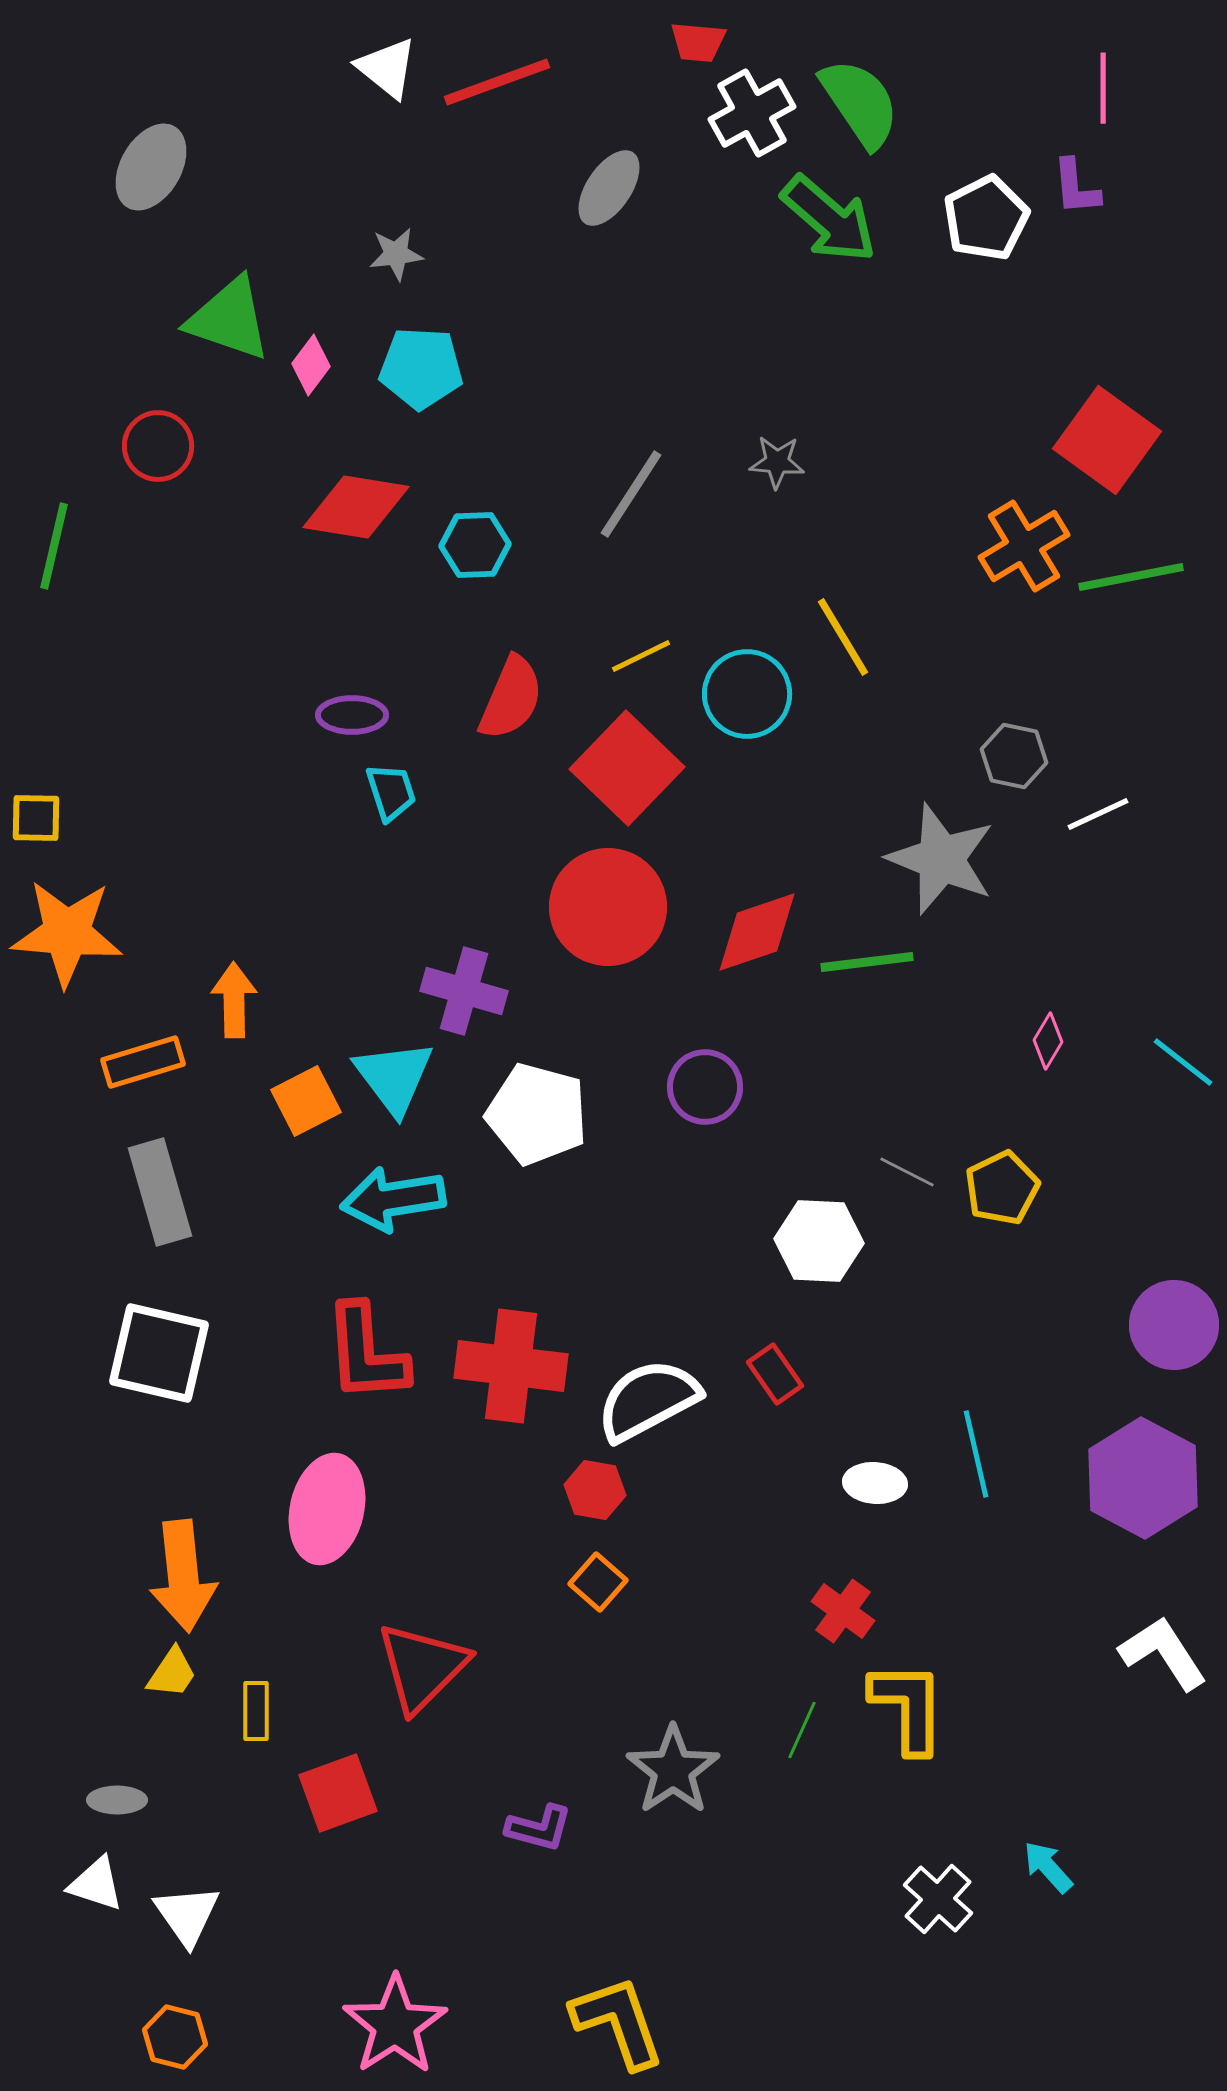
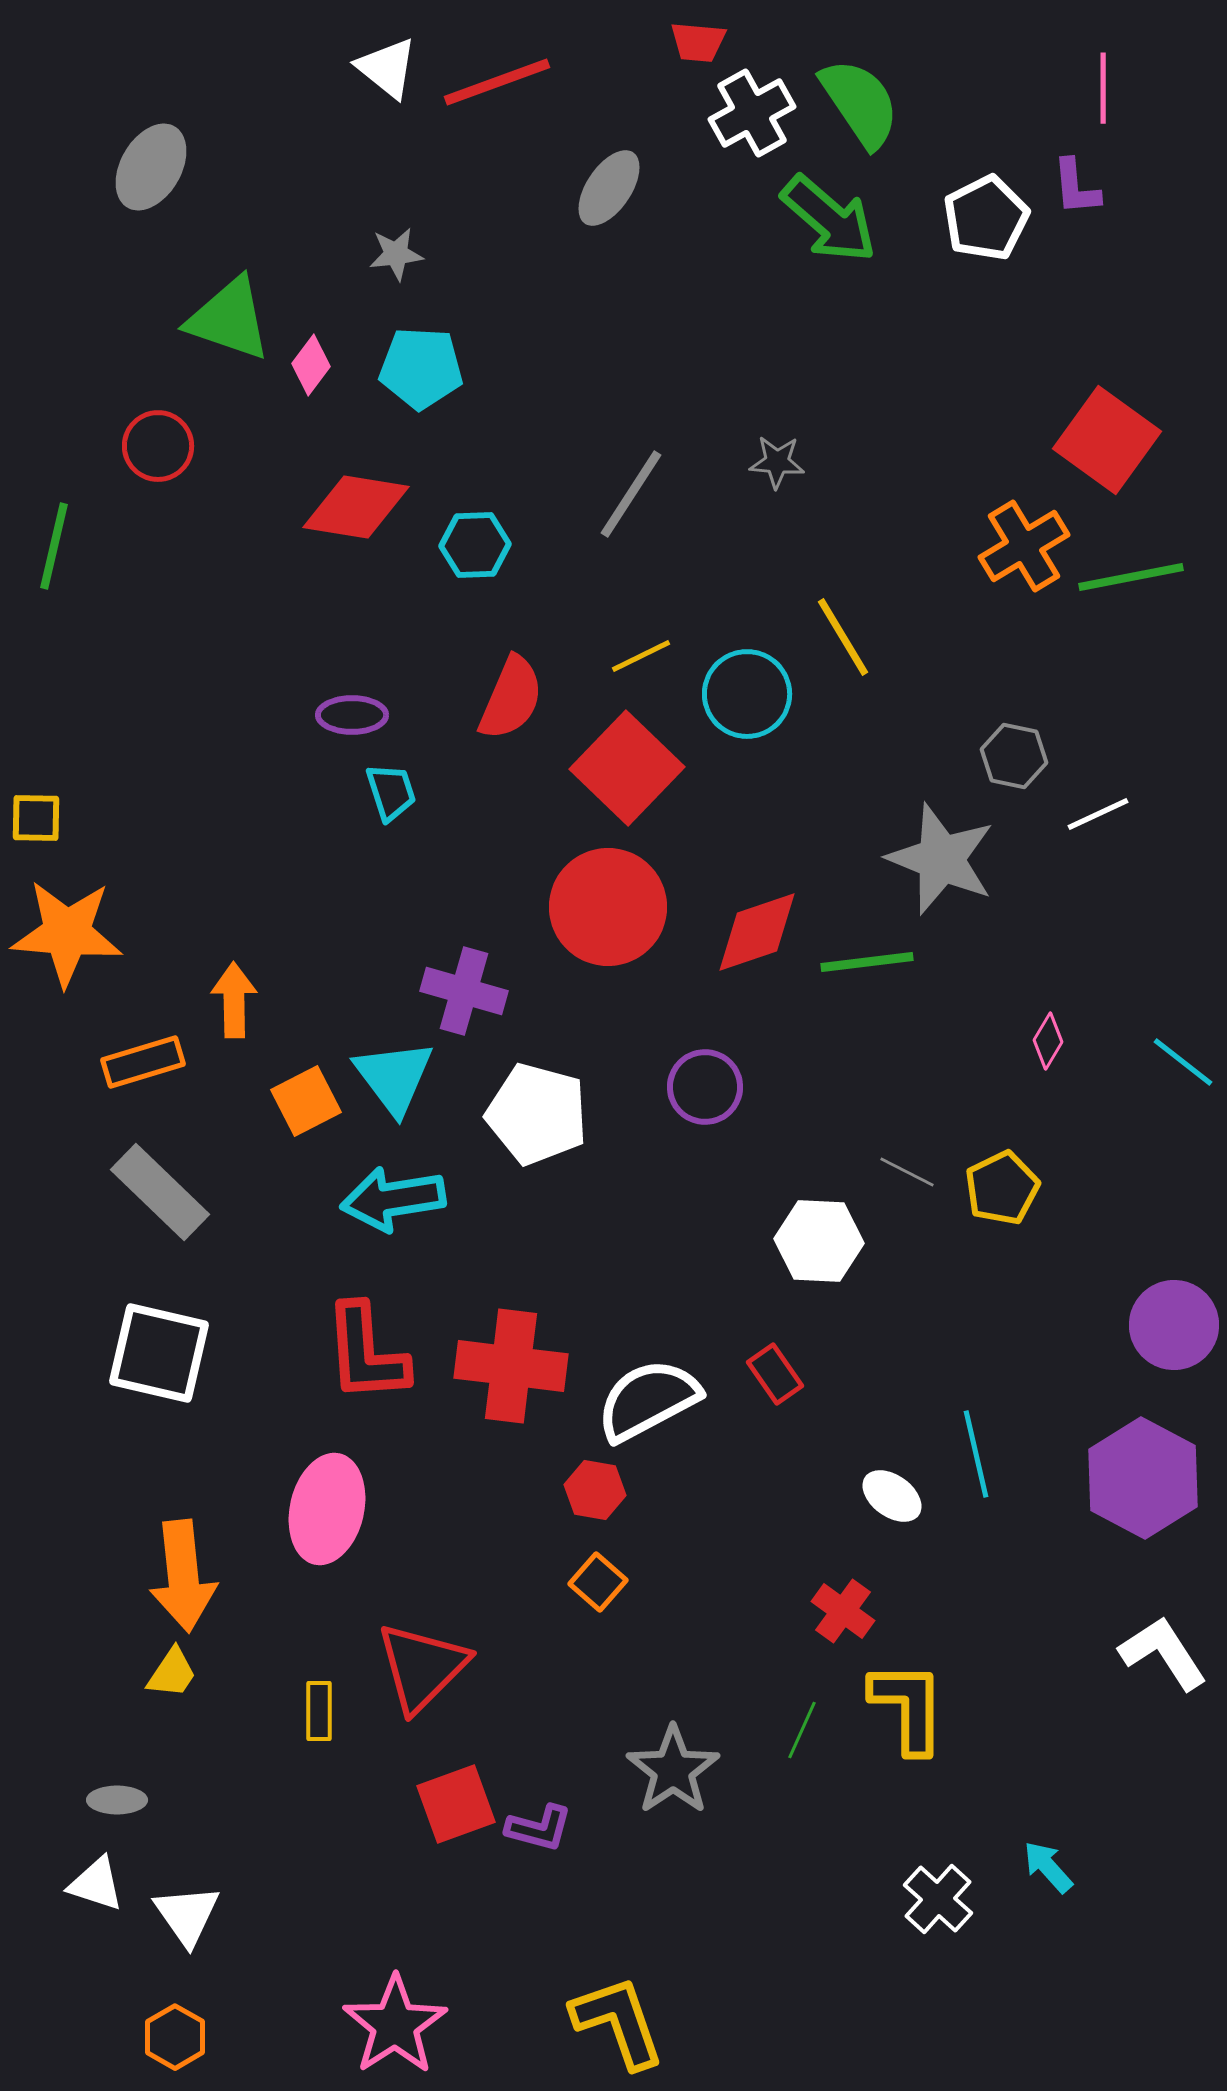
gray rectangle at (160, 1192): rotated 30 degrees counterclockwise
white ellipse at (875, 1483): moved 17 px right, 13 px down; rotated 32 degrees clockwise
yellow rectangle at (256, 1711): moved 63 px right
red square at (338, 1793): moved 118 px right, 11 px down
orange hexagon at (175, 2037): rotated 16 degrees clockwise
